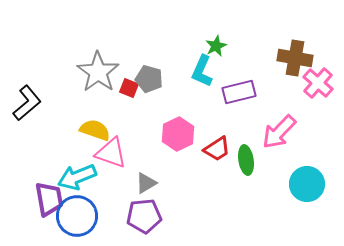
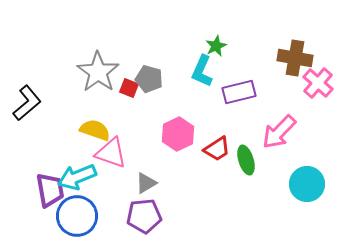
green ellipse: rotated 8 degrees counterclockwise
purple trapezoid: moved 1 px right, 9 px up
